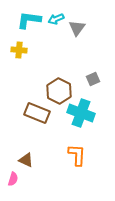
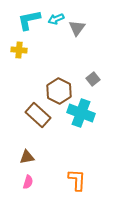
cyan L-shape: rotated 20 degrees counterclockwise
gray square: rotated 16 degrees counterclockwise
brown rectangle: moved 1 px right, 2 px down; rotated 20 degrees clockwise
orange L-shape: moved 25 px down
brown triangle: moved 1 px right, 3 px up; rotated 35 degrees counterclockwise
pink semicircle: moved 15 px right, 3 px down
